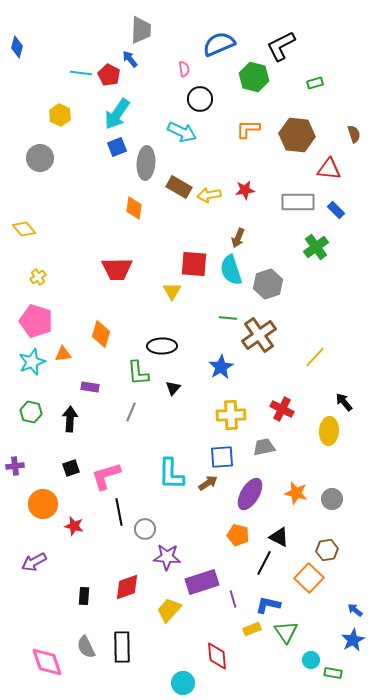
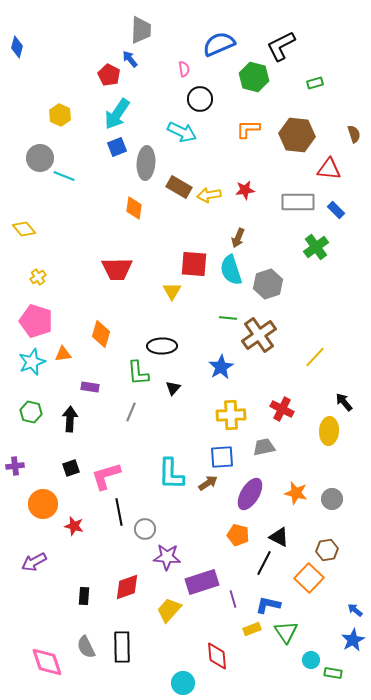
cyan line at (81, 73): moved 17 px left, 103 px down; rotated 15 degrees clockwise
